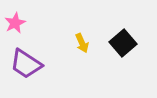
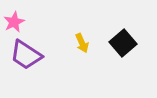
pink star: moved 1 px left, 1 px up
purple trapezoid: moved 9 px up
